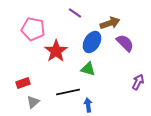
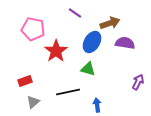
purple semicircle: rotated 36 degrees counterclockwise
red rectangle: moved 2 px right, 2 px up
blue arrow: moved 9 px right
